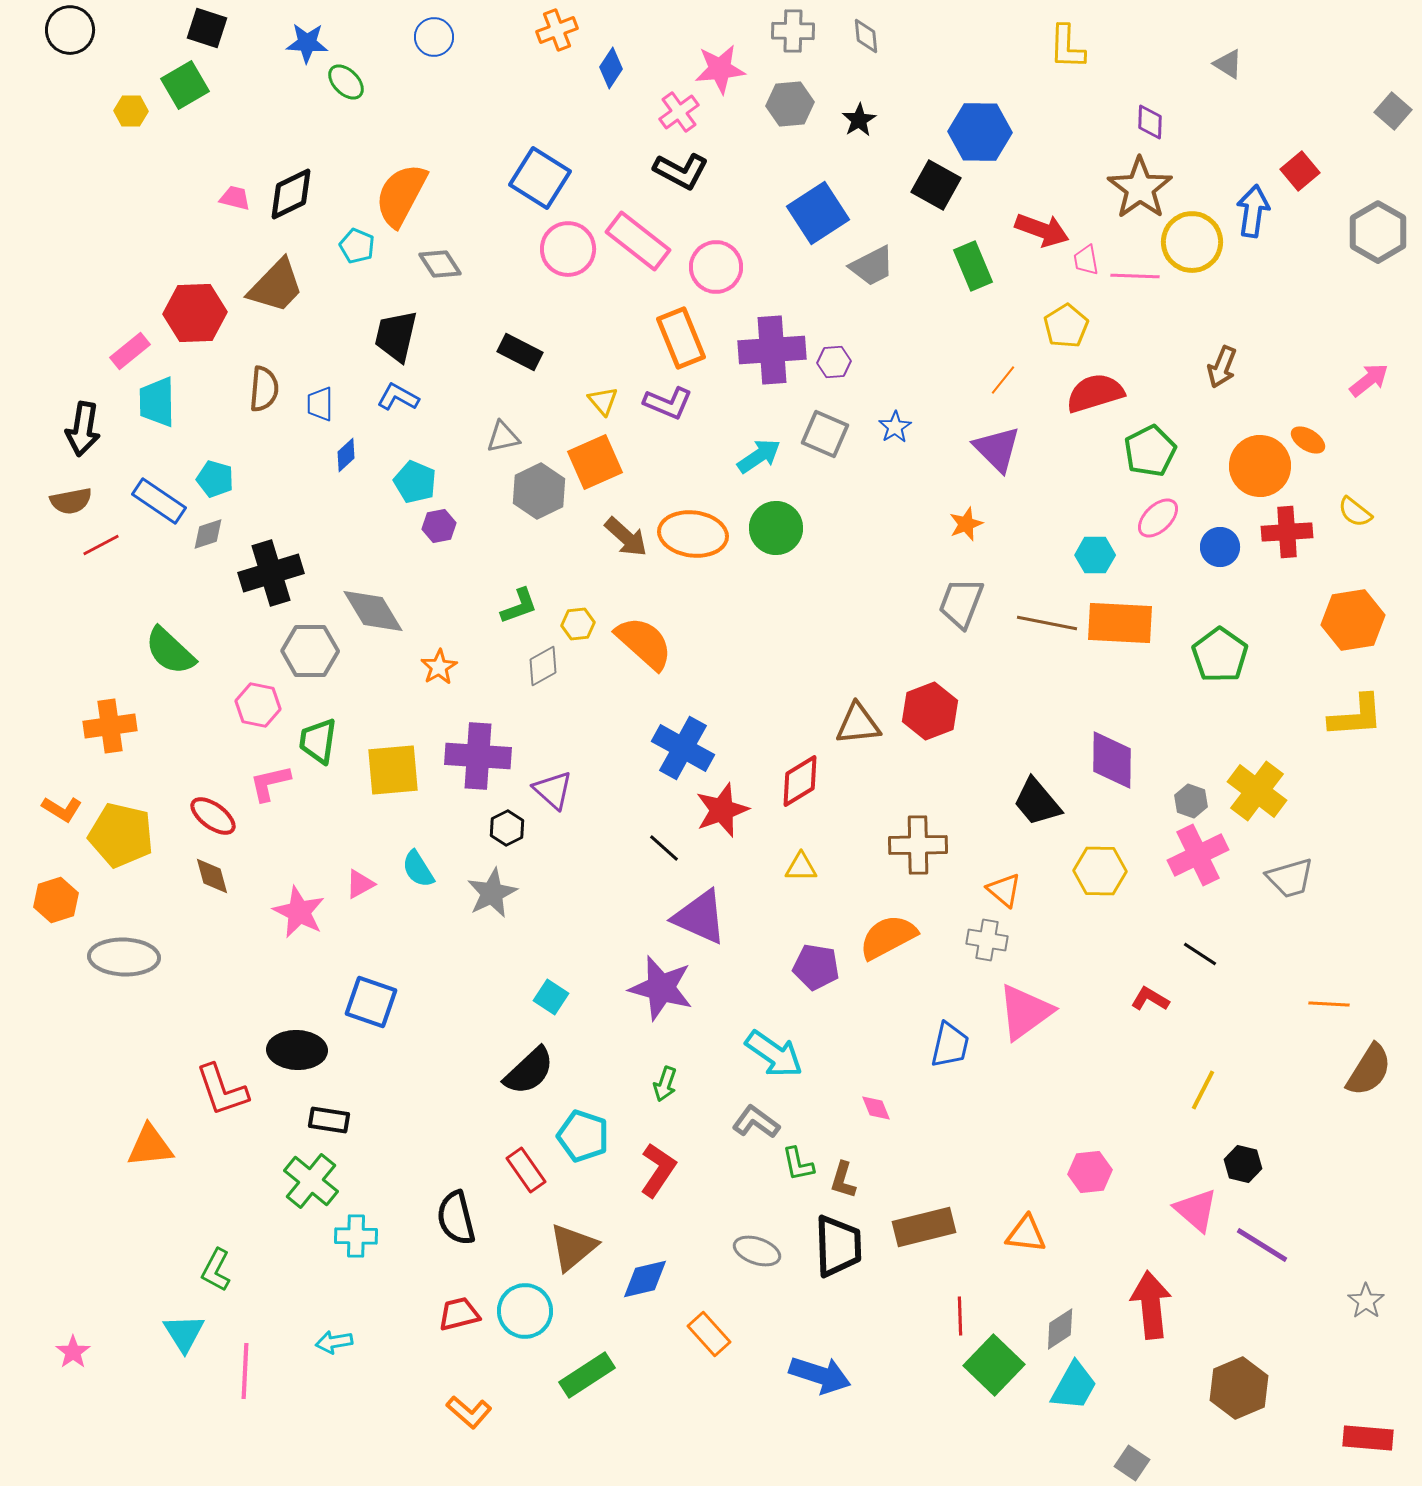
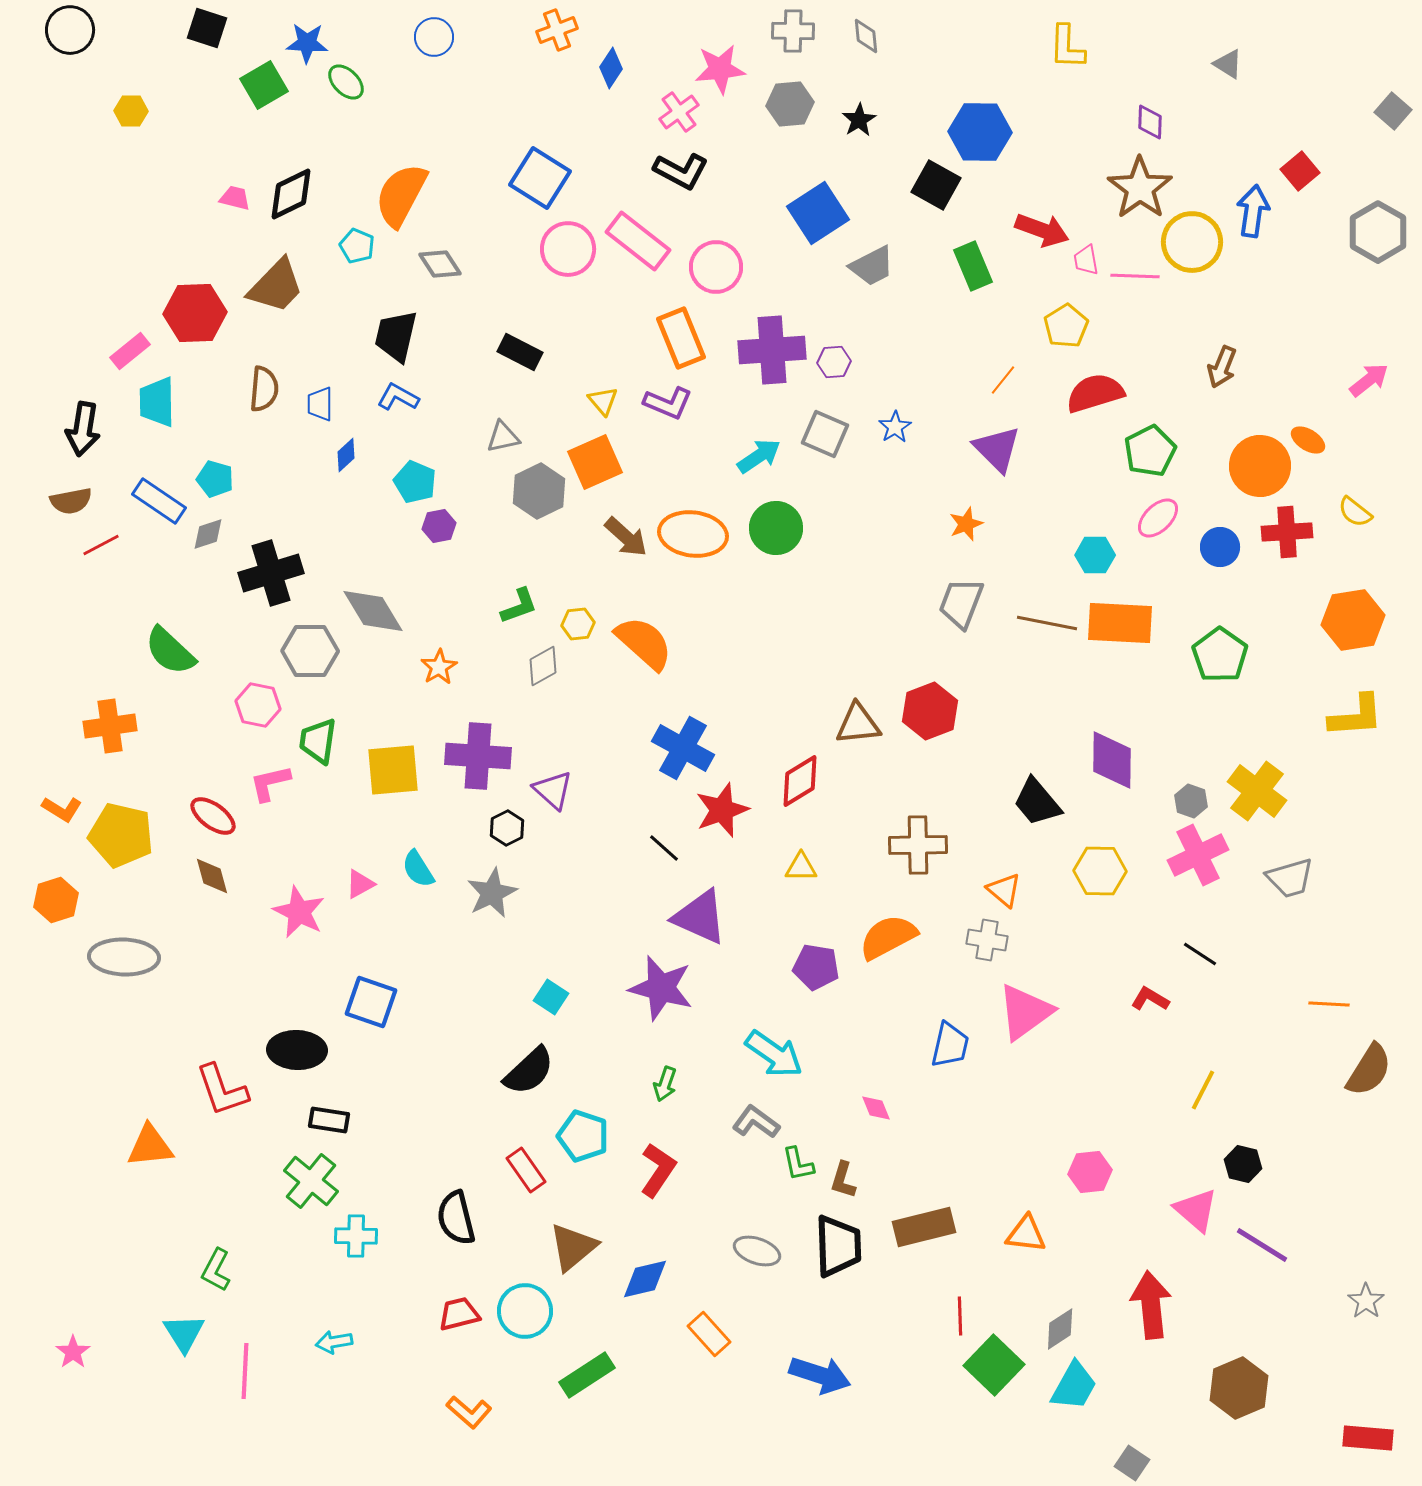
green square at (185, 85): moved 79 px right
